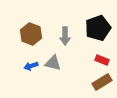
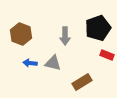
brown hexagon: moved 10 px left
red rectangle: moved 5 px right, 5 px up
blue arrow: moved 1 px left, 3 px up; rotated 24 degrees clockwise
brown rectangle: moved 20 px left
